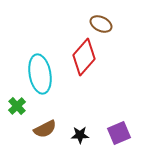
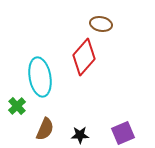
brown ellipse: rotated 15 degrees counterclockwise
cyan ellipse: moved 3 px down
brown semicircle: rotated 40 degrees counterclockwise
purple square: moved 4 px right
